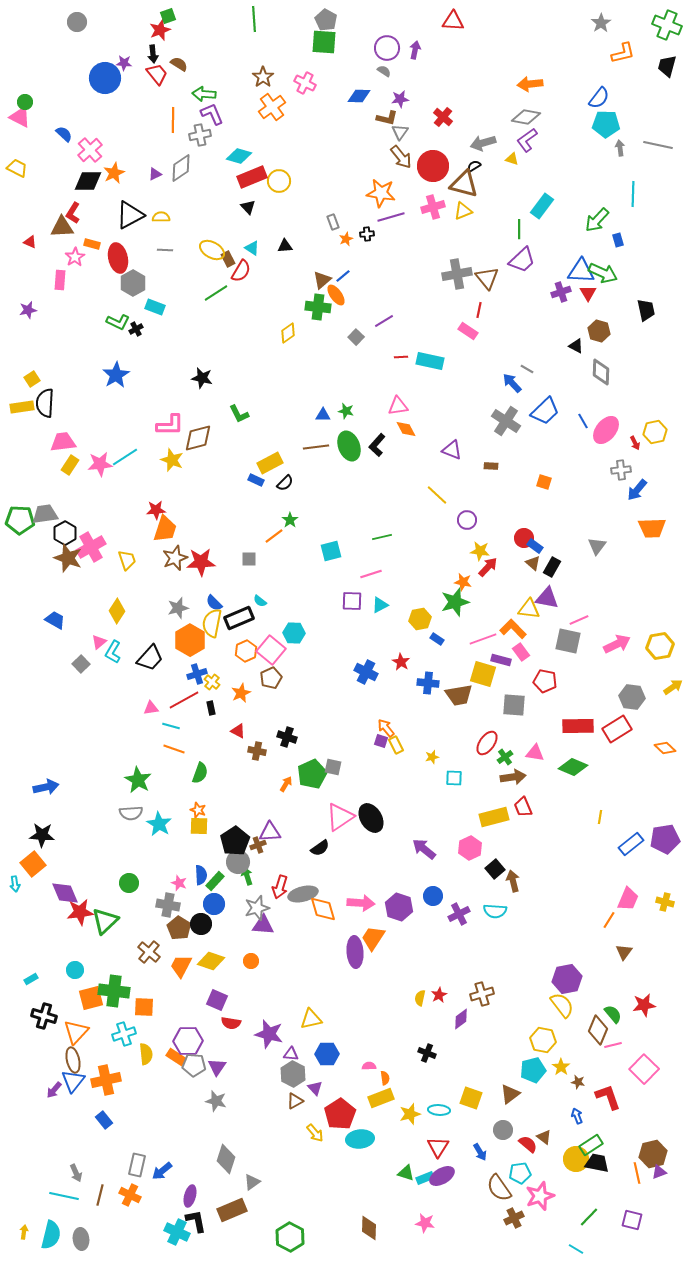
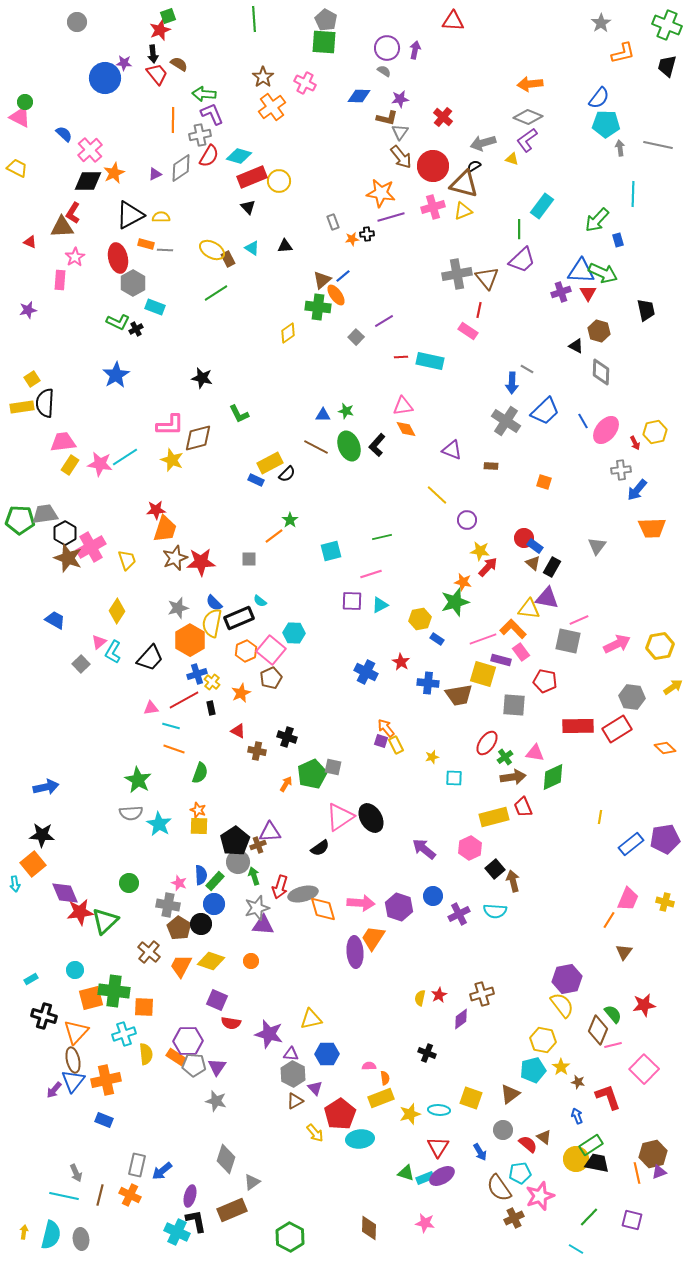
gray diamond at (526, 117): moved 2 px right; rotated 12 degrees clockwise
orange star at (346, 239): moved 6 px right; rotated 16 degrees clockwise
orange rectangle at (92, 244): moved 54 px right
red semicircle at (241, 271): moved 32 px left, 115 px up
blue arrow at (512, 383): rotated 135 degrees counterclockwise
pink triangle at (398, 406): moved 5 px right
brown line at (316, 447): rotated 35 degrees clockwise
pink star at (100, 464): rotated 15 degrees clockwise
black semicircle at (285, 483): moved 2 px right, 9 px up
green diamond at (573, 767): moved 20 px left, 10 px down; rotated 48 degrees counterclockwise
green arrow at (247, 876): moved 7 px right
blue rectangle at (104, 1120): rotated 30 degrees counterclockwise
